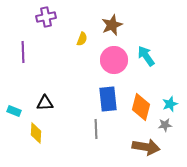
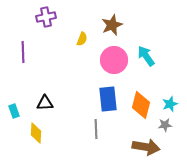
orange diamond: moved 2 px up
cyan rectangle: rotated 48 degrees clockwise
